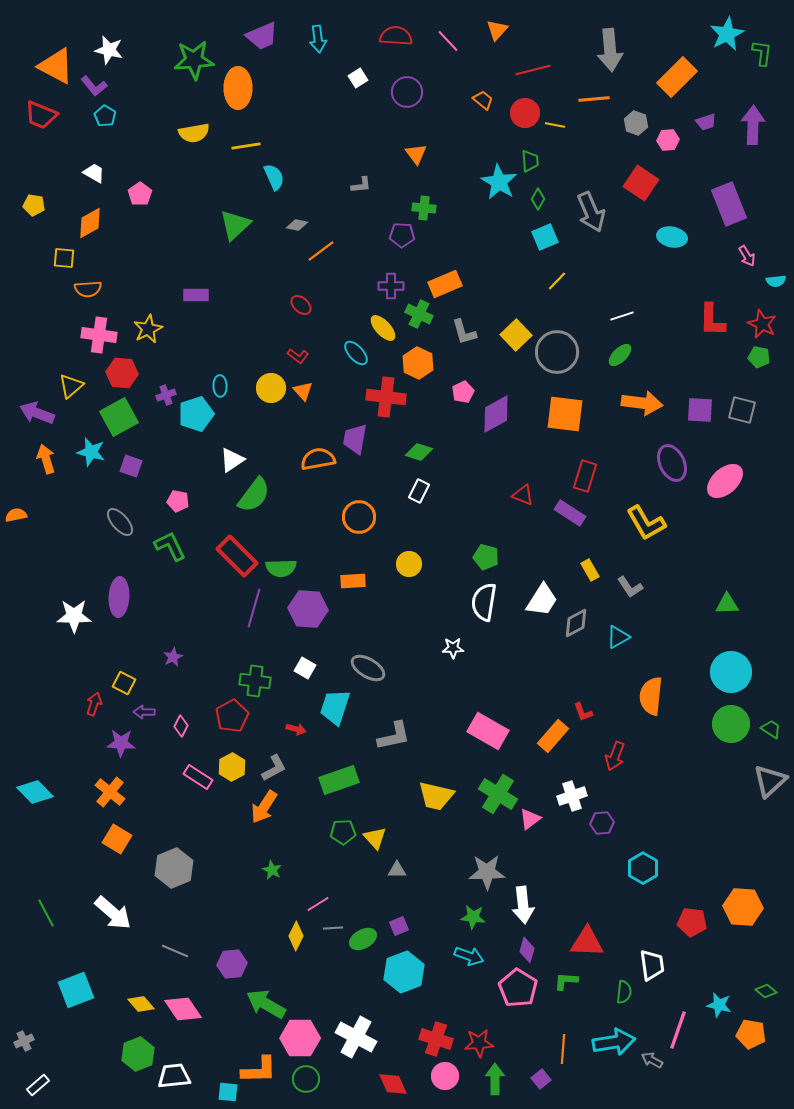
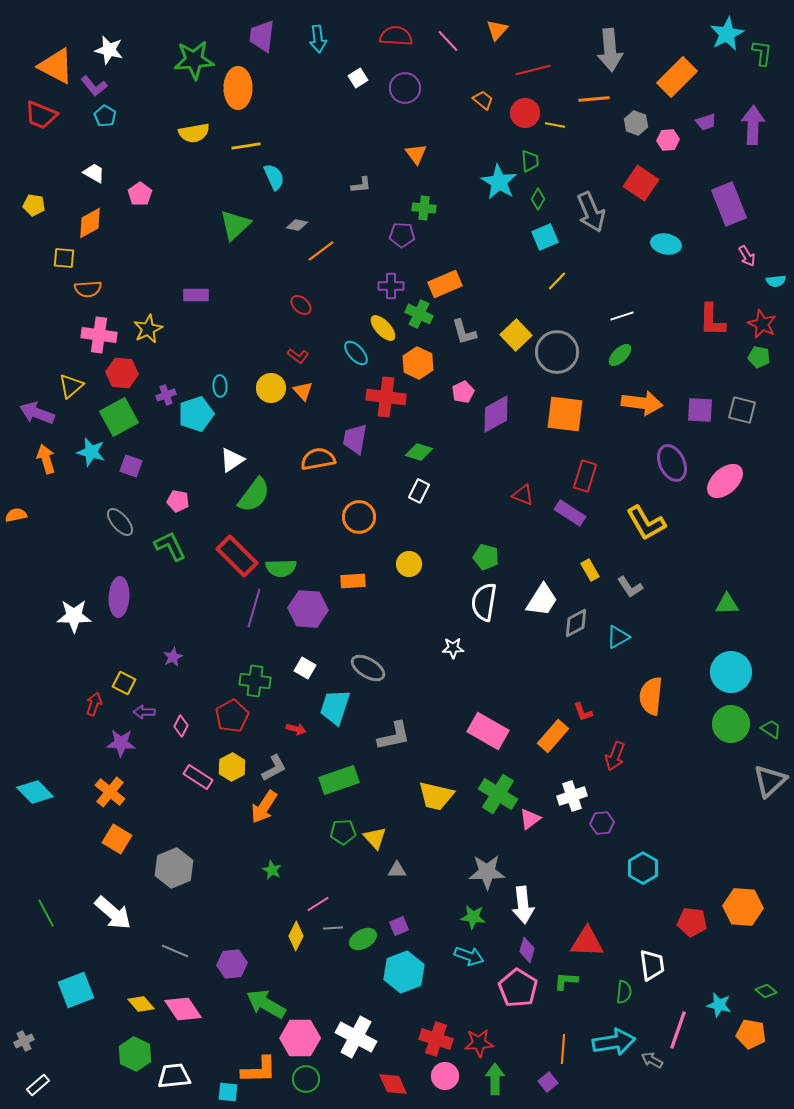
purple trapezoid at (262, 36): rotated 120 degrees clockwise
purple circle at (407, 92): moved 2 px left, 4 px up
cyan ellipse at (672, 237): moved 6 px left, 7 px down
green hexagon at (138, 1054): moved 3 px left; rotated 12 degrees counterclockwise
purple square at (541, 1079): moved 7 px right, 3 px down
